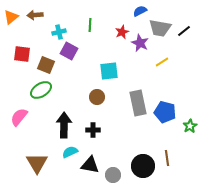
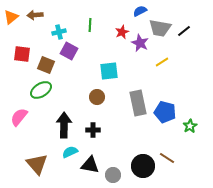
brown line: rotated 49 degrees counterclockwise
brown triangle: moved 1 px down; rotated 10 degrees counterclockwise
